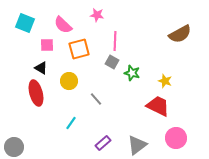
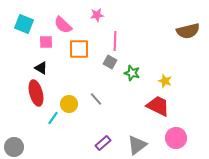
pink star: rotated 16 degrees counterclockwise
cyan square: moved 1 px left, 1 px down
brown semicircle: moved 8 px right, 3 px up; rotated 15 degrees clockwise
pink square: moved 1 px left, 3 px up
orange square: rotated 15 degrees clockwise
gray square: moved 2 px left
yellow circle: moved 23 px down
cyan line: moved 18 px left, 5 px up
